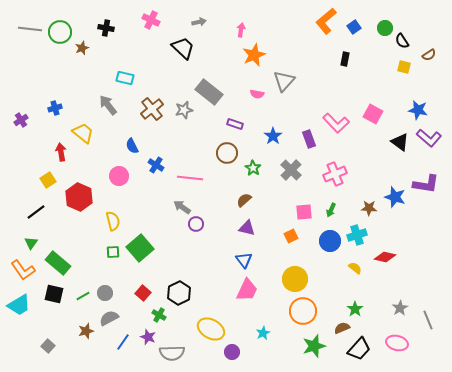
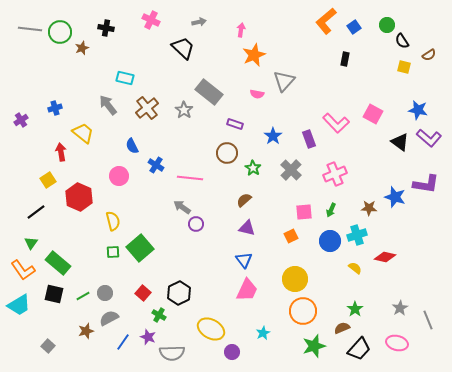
green circle at (385, 28): moved 2 px right, 3 px up
brown cross at (152, 109): moved 5 px left, 1 px up
gray star at (184, 110): rotated 24 degrees counterclockwise
